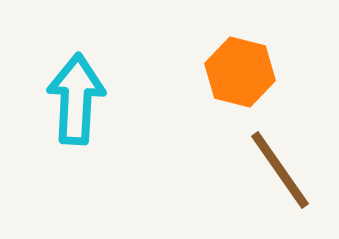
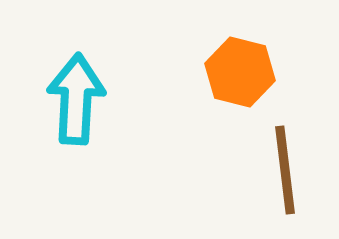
brown line: moved 5 px right; rotated 28 degrees clockwise
